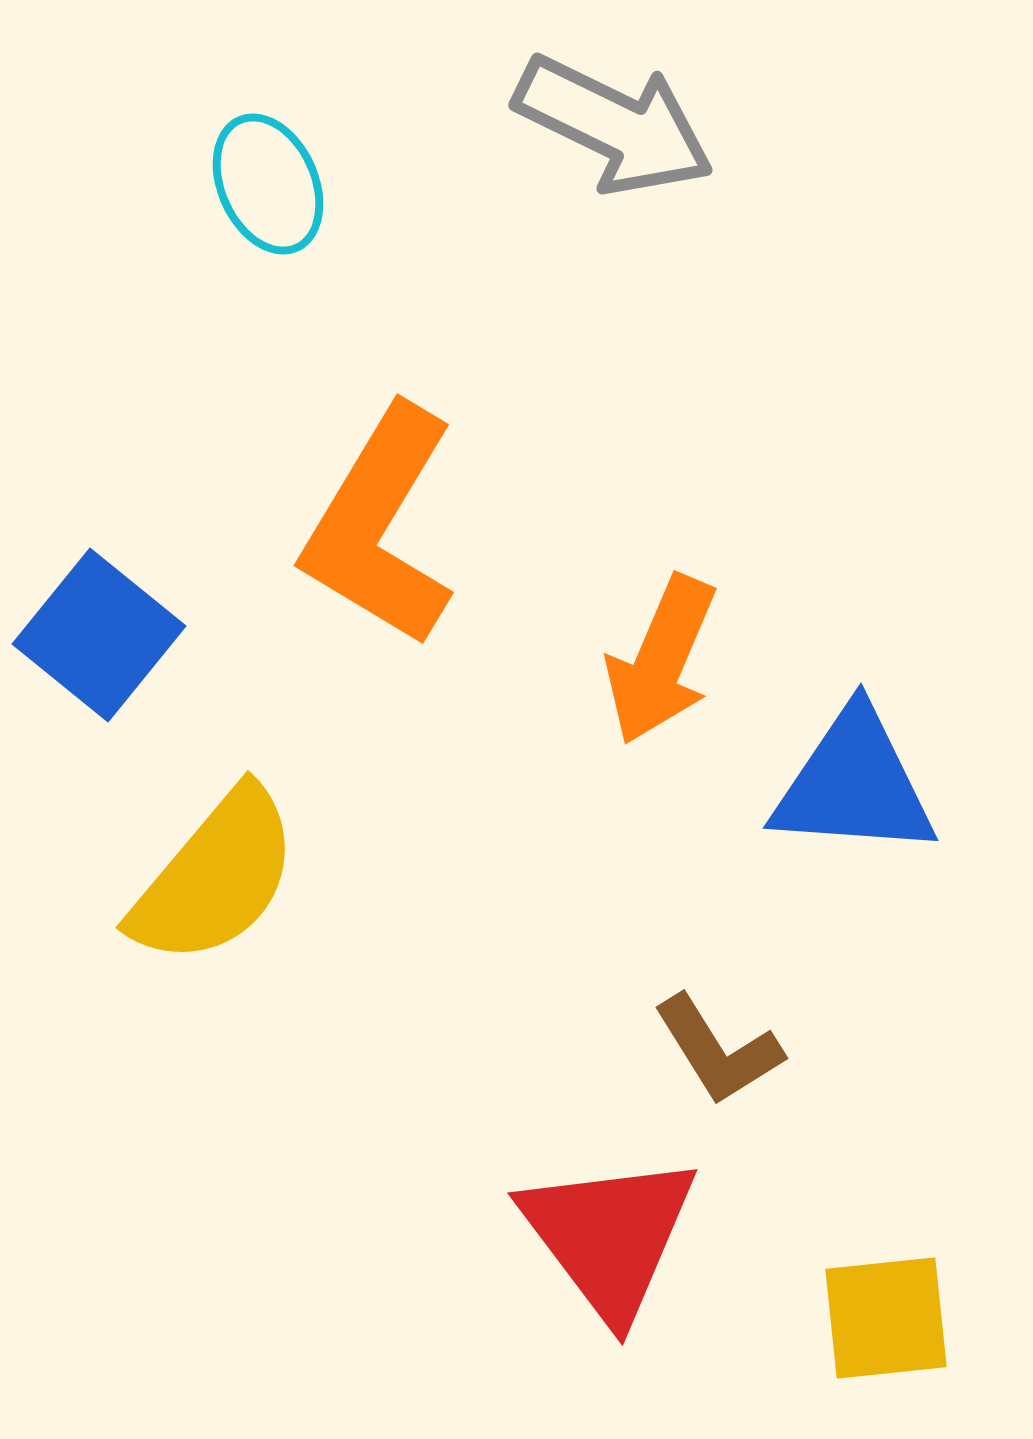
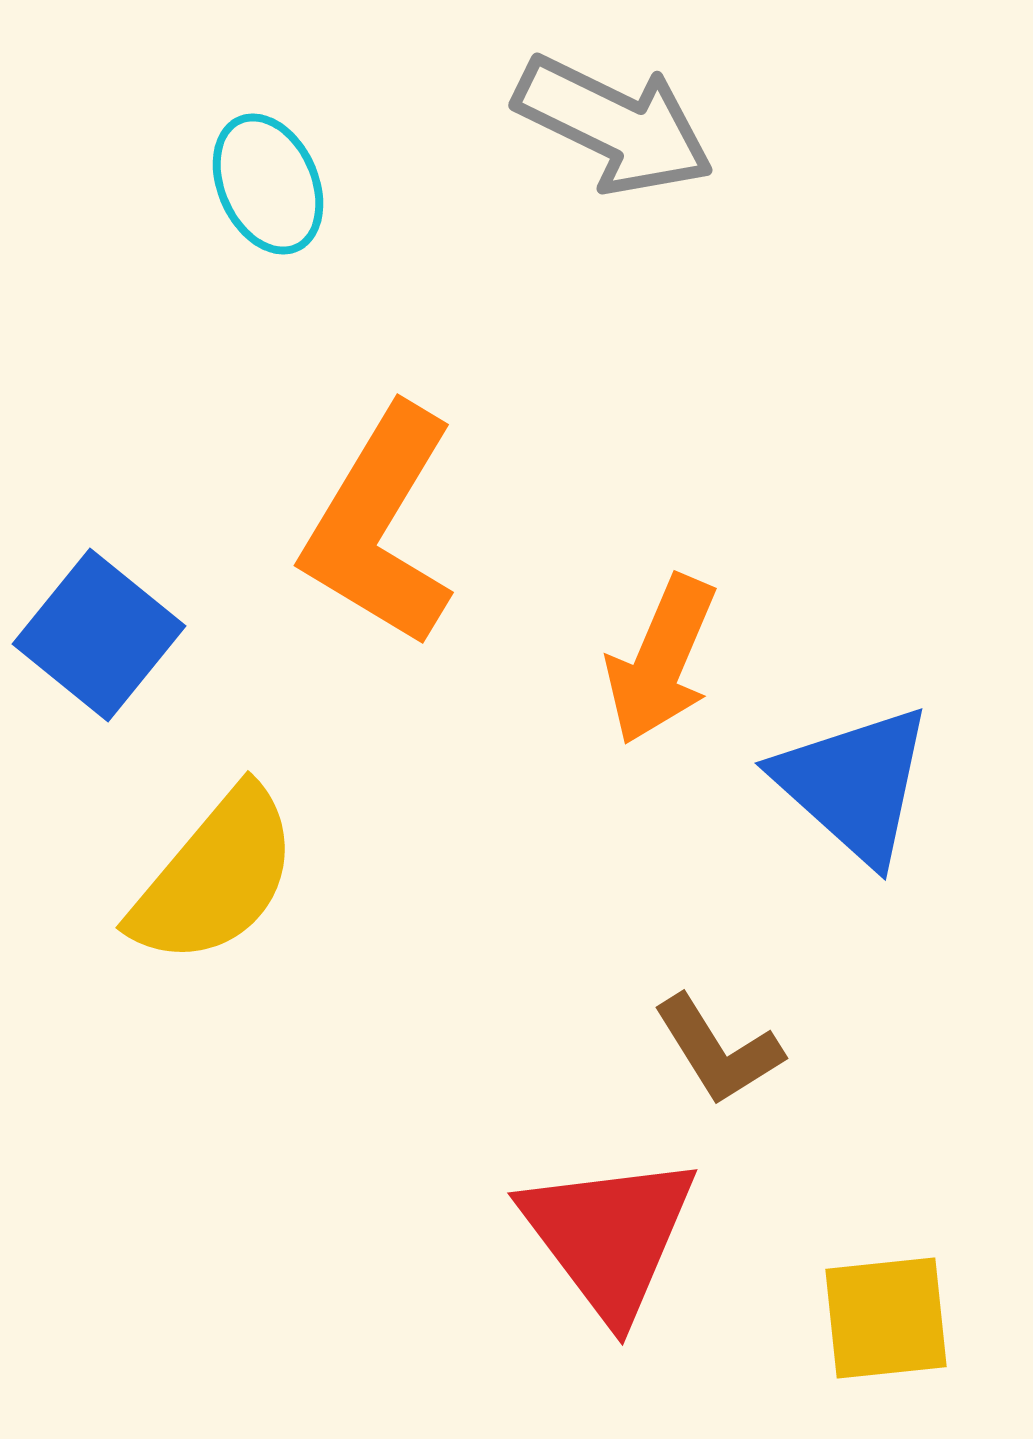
blue triangle: rotated 38 degrees clockwise
